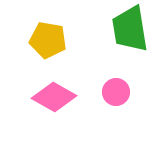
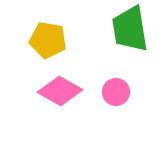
pink diamond: moved 6 px right, 6 px up
